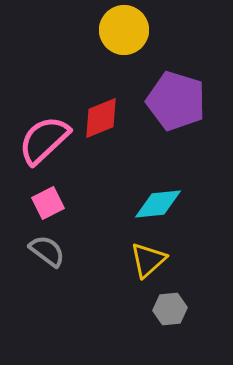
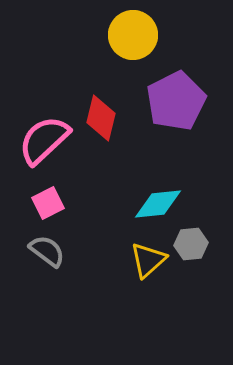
yellow circle: moved 9 px right, 5 px down
purple pentagon: rotated 28 degrees clockwise
red diamond: rotated 54 degrees counterclockwise
gray hexagon: moved 21 px right, 65 px up
